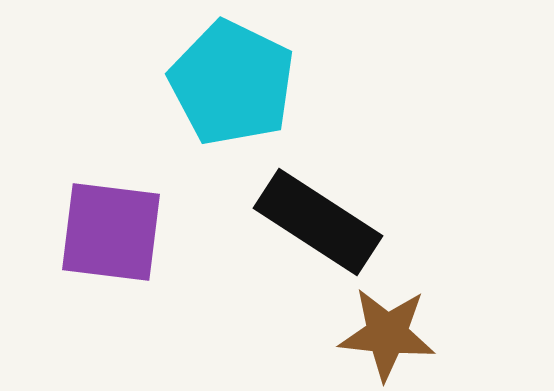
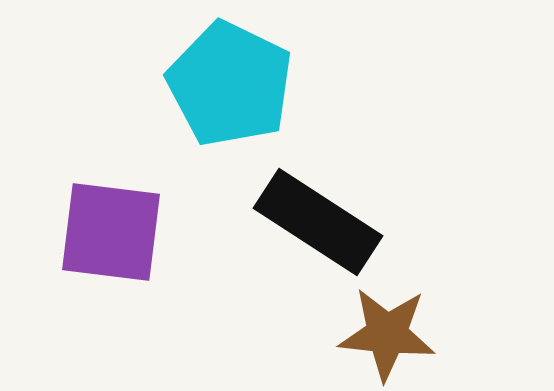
cyan pentagon: moved 2 px left, 1 px down
